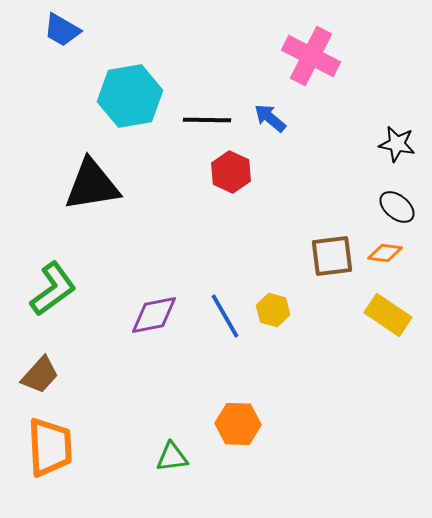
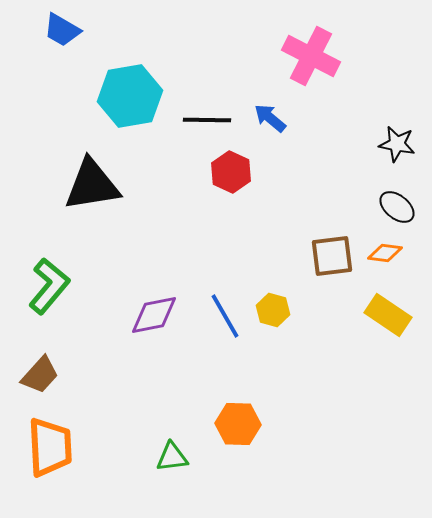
green L-shape: moved 4 px left, 3 px up; rotated 14 degrees counterclockwise
